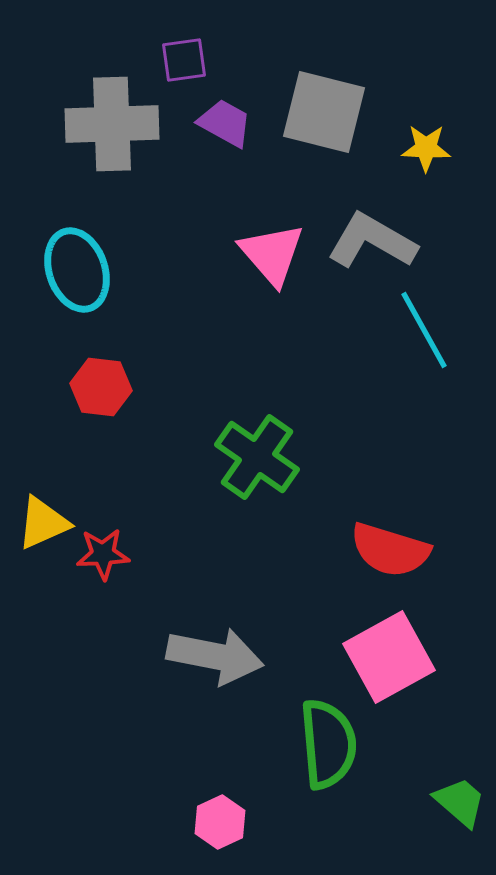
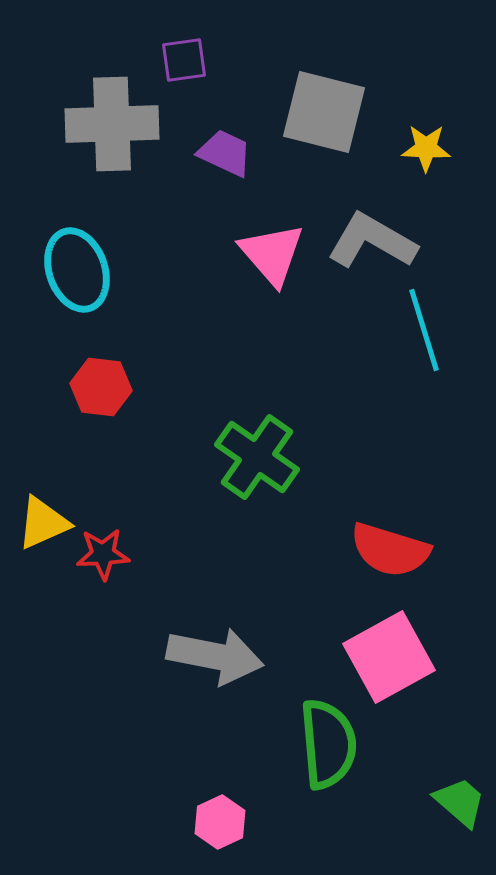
purple trapezoid: moved 30 px down; rotated 4 degrees counterclockwise
cyan line: rotated 12 degrees clockwise
